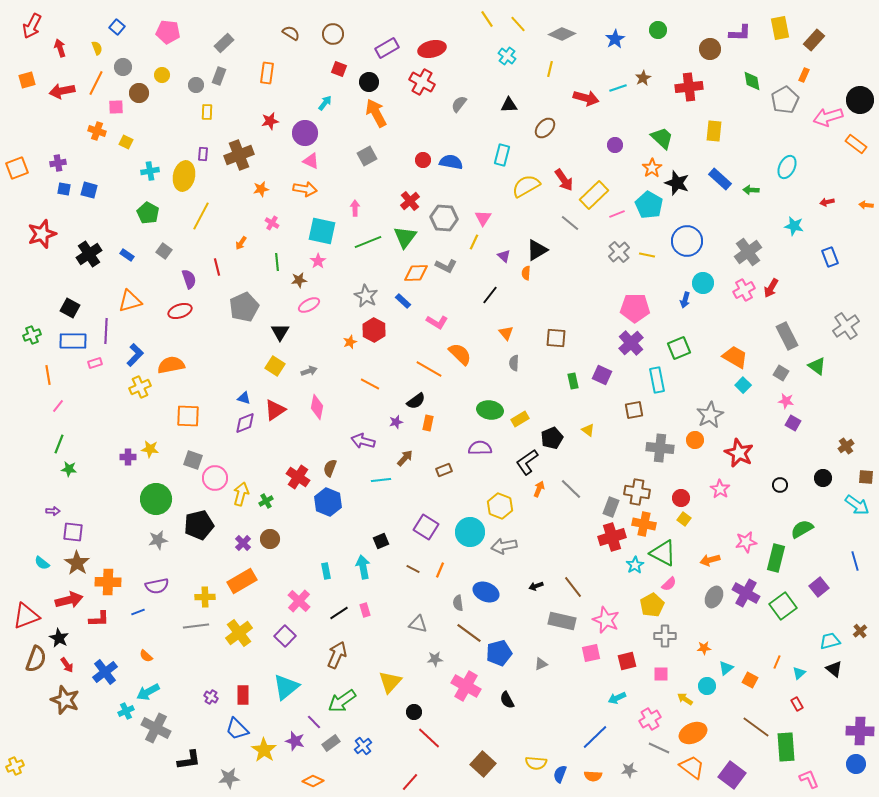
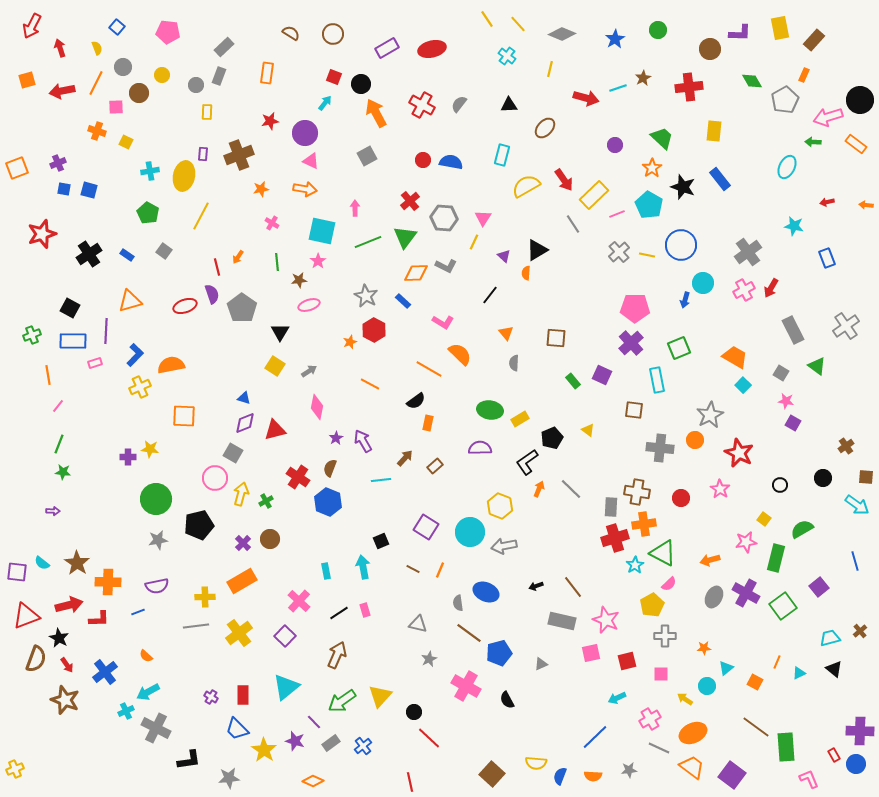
gray rectangle at (224, 43): moved 4 px down
red square at (339, 69): moved 5 px left, 8 px down
green diamond at (752, 81): rotated 20 degrees counterclockwise
black circle at (369, 82): moved 8 px left, 2 px down
red cross at (422, 82): moved 23 px down
purple cross at (58, 163): rotated 14 degrees counterclockwise
blue rectangle at (720, 179): rotated 10 degrees clockwise
black star at (677, 183): moved 6 px right, 4 px down
green arrow at (751, 190): moved 62 px right, 48 px up
gray line at (570, 223): moved 3 px right, 1 px down; rotated 18 degrees clockwise
blue circle at (687, 241): moved 6 px left, 4 px down
orange arrow at (241, 243): moved 3 px left, 14 px down
blue rectangle at (830, 257): moved 3 px left, 1 px down
purple semicircle at (189, 279): moved 23 px right, 15 px down
pink ellipse at (309, 305): rotated 10 degrees clockwise
gray pentagon at (244, 307): moved 2 px left, 1 px down; rotated 12 degrees counterclockwise
red ellipse at (180, 311): moved 5 px right, 5 px up
pink L-shape at (437, 322): moved 6 px right
gray rectangle at (787, 336): moved 6 px right, 6 px up
gray arrow at (309, 371): rotated 14 degrees counterclockwise
green rectangle at (573, 381): rotated 28 degrees counterclockwise
red triangle at (275, 410): moved 20 px down; rotated 20 degrees clockwise
brown square at (634, 410): rotated 18 degrees clockwise
orange square at (188, 416): moved 4 px left
purple star at (396, 422): moved 60 px left, 16 px down; rotated 16 degrees counterclockwise
purple arrow at (363, 441): rotated 45 degrees clockwise
gray square at (193, 460): moved 40 px right, 7 px up; rotated 12 degrees clockwise
green star at (69, 469): moved 6 px left, 3 px down
brown rectangle at (444, 470): moved 9 px left, 4 px up; rotated 21 degrees counterclockwise
gray rectangle at (611, 507): rotated 18 degrees counterclockwise
yellow square at (684, 519): moved 80 px right
orange cross at (644, 524): rotated 20 degrees counterclockwise
purple square at (73, 532): moved 56 px left, 40 px down
red cross at (612, 537): moved 3 px right, 1 px down
red arrow at (69, 600): moved 5 px down
cyan trapezoid at (830, 641): moved 3 px up
gray star at (435, 659): moved 6 px left; rotated 21 degrees counterclockwise
cyan triangle at (799, 673): rotated 16 degrees clockwise
orange square at (750, 680): moved 5 px right, 2 px down
yellow triangle at (390, 682): moved 10 px left, 14 px down
red rectangle at (797, 704): moved 37 px right, 51 px down
brown square at (483, 764): moved 9 px right, 10 px down
yellow cross at (15, 766): moved 3 px down
blue semicircle at (560, 774): moved 2 px down
red line at (410, 782): rotated 54 degrees counterclockwise
